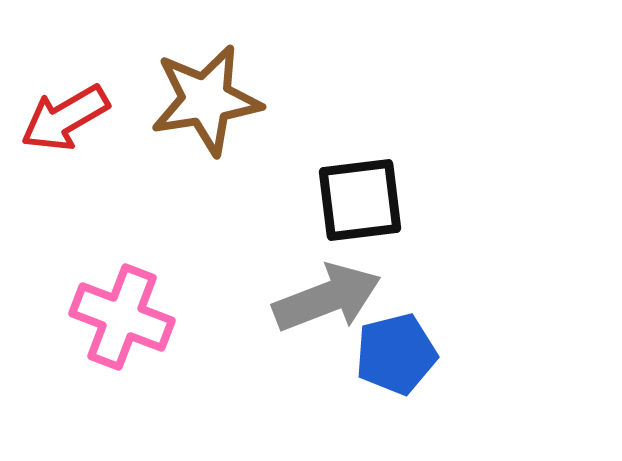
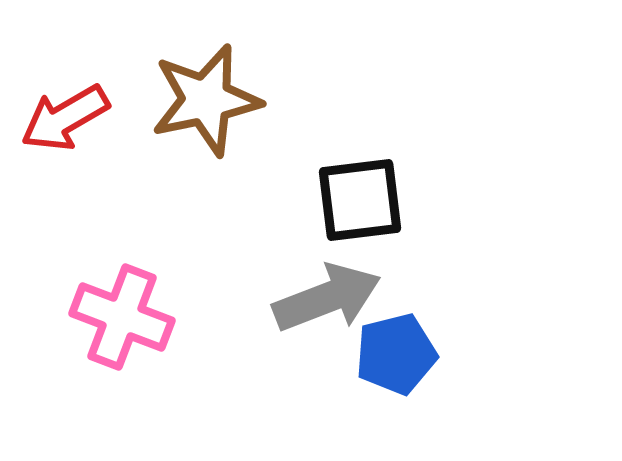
brown star: rotated 3 degrees counterclockwise
